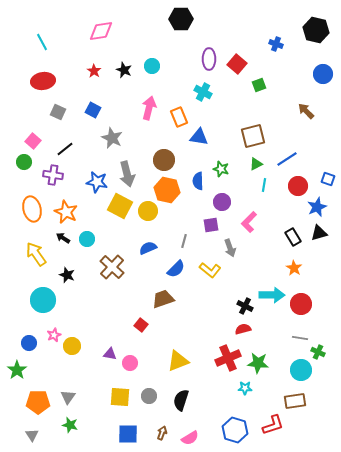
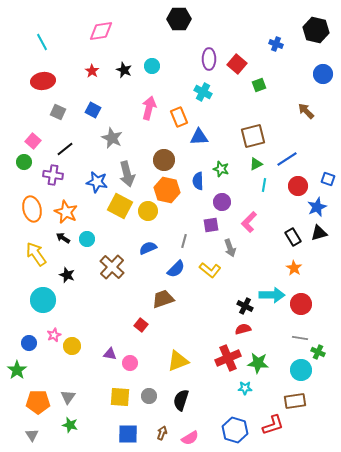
black hexagon at (181, 19): moved 2 px left
red star at (94, 71): moved 2 px left
blue triangle at (199, 137): rotated 12 degrees counterclockwise
